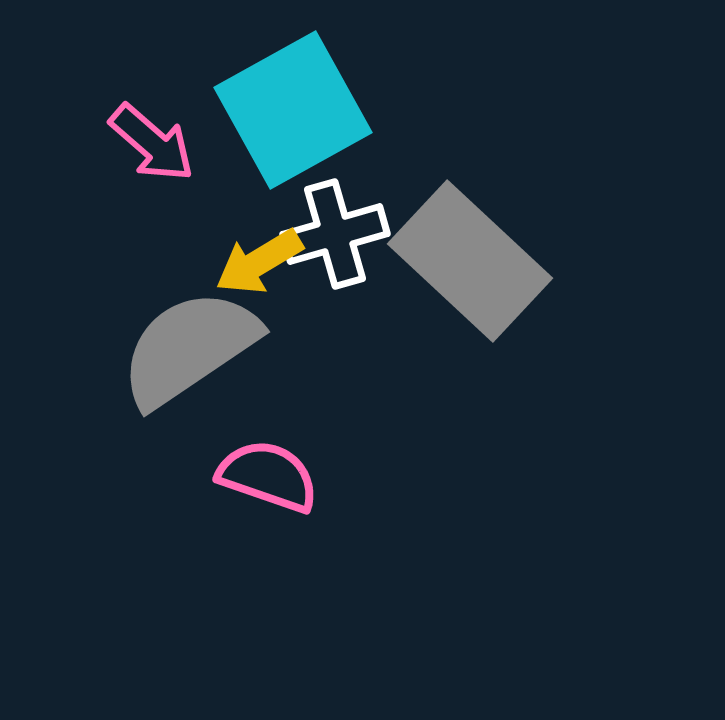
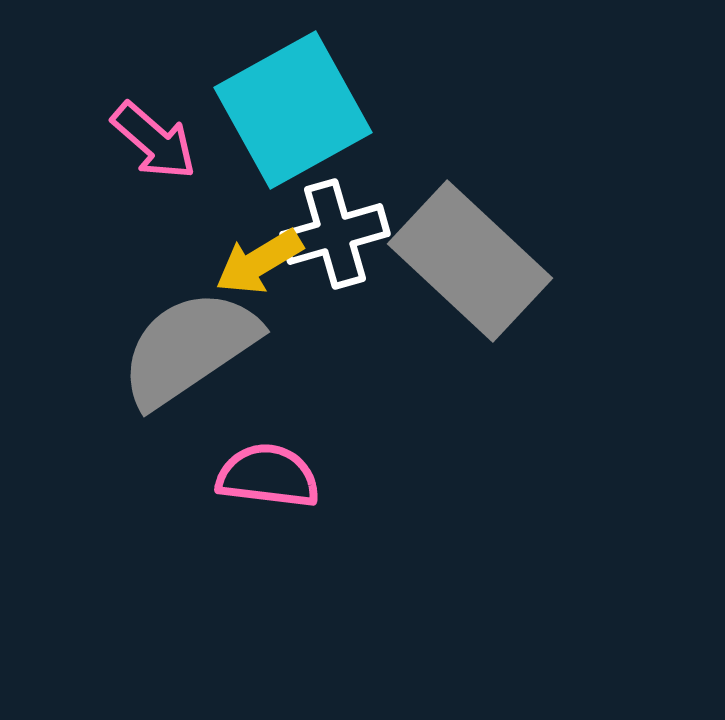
pink arrow: moved 2 px right, 2 px up
pink semicircle: rotated 12 degrees counterclockwise
